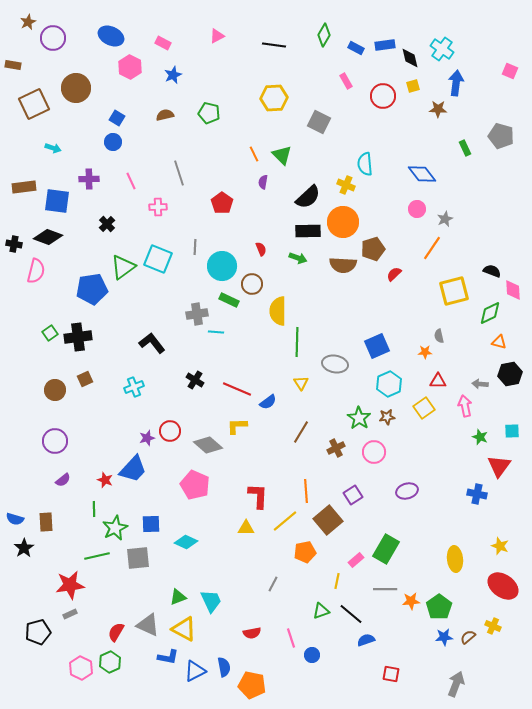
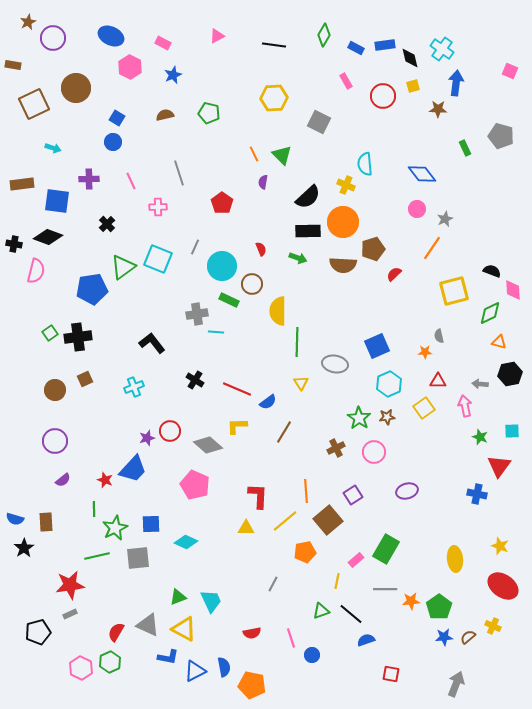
brown rectangle at (24, 187): moved 2 px left, 3 px up
gray line at (195, 247): rotated 21 degrees clockwise
brown line at (301, 432): moved 17 px left
